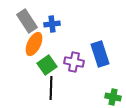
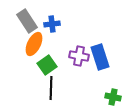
blue rectangle: moved 3 px down
purple cross: moved 5 px right, 6 px up
